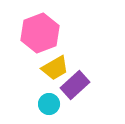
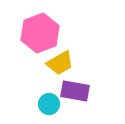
yellow trapezoid: moved 5 px right, 5 px up
purple rectangle: moved 6 px down; rotated 52 degrees clockwise
